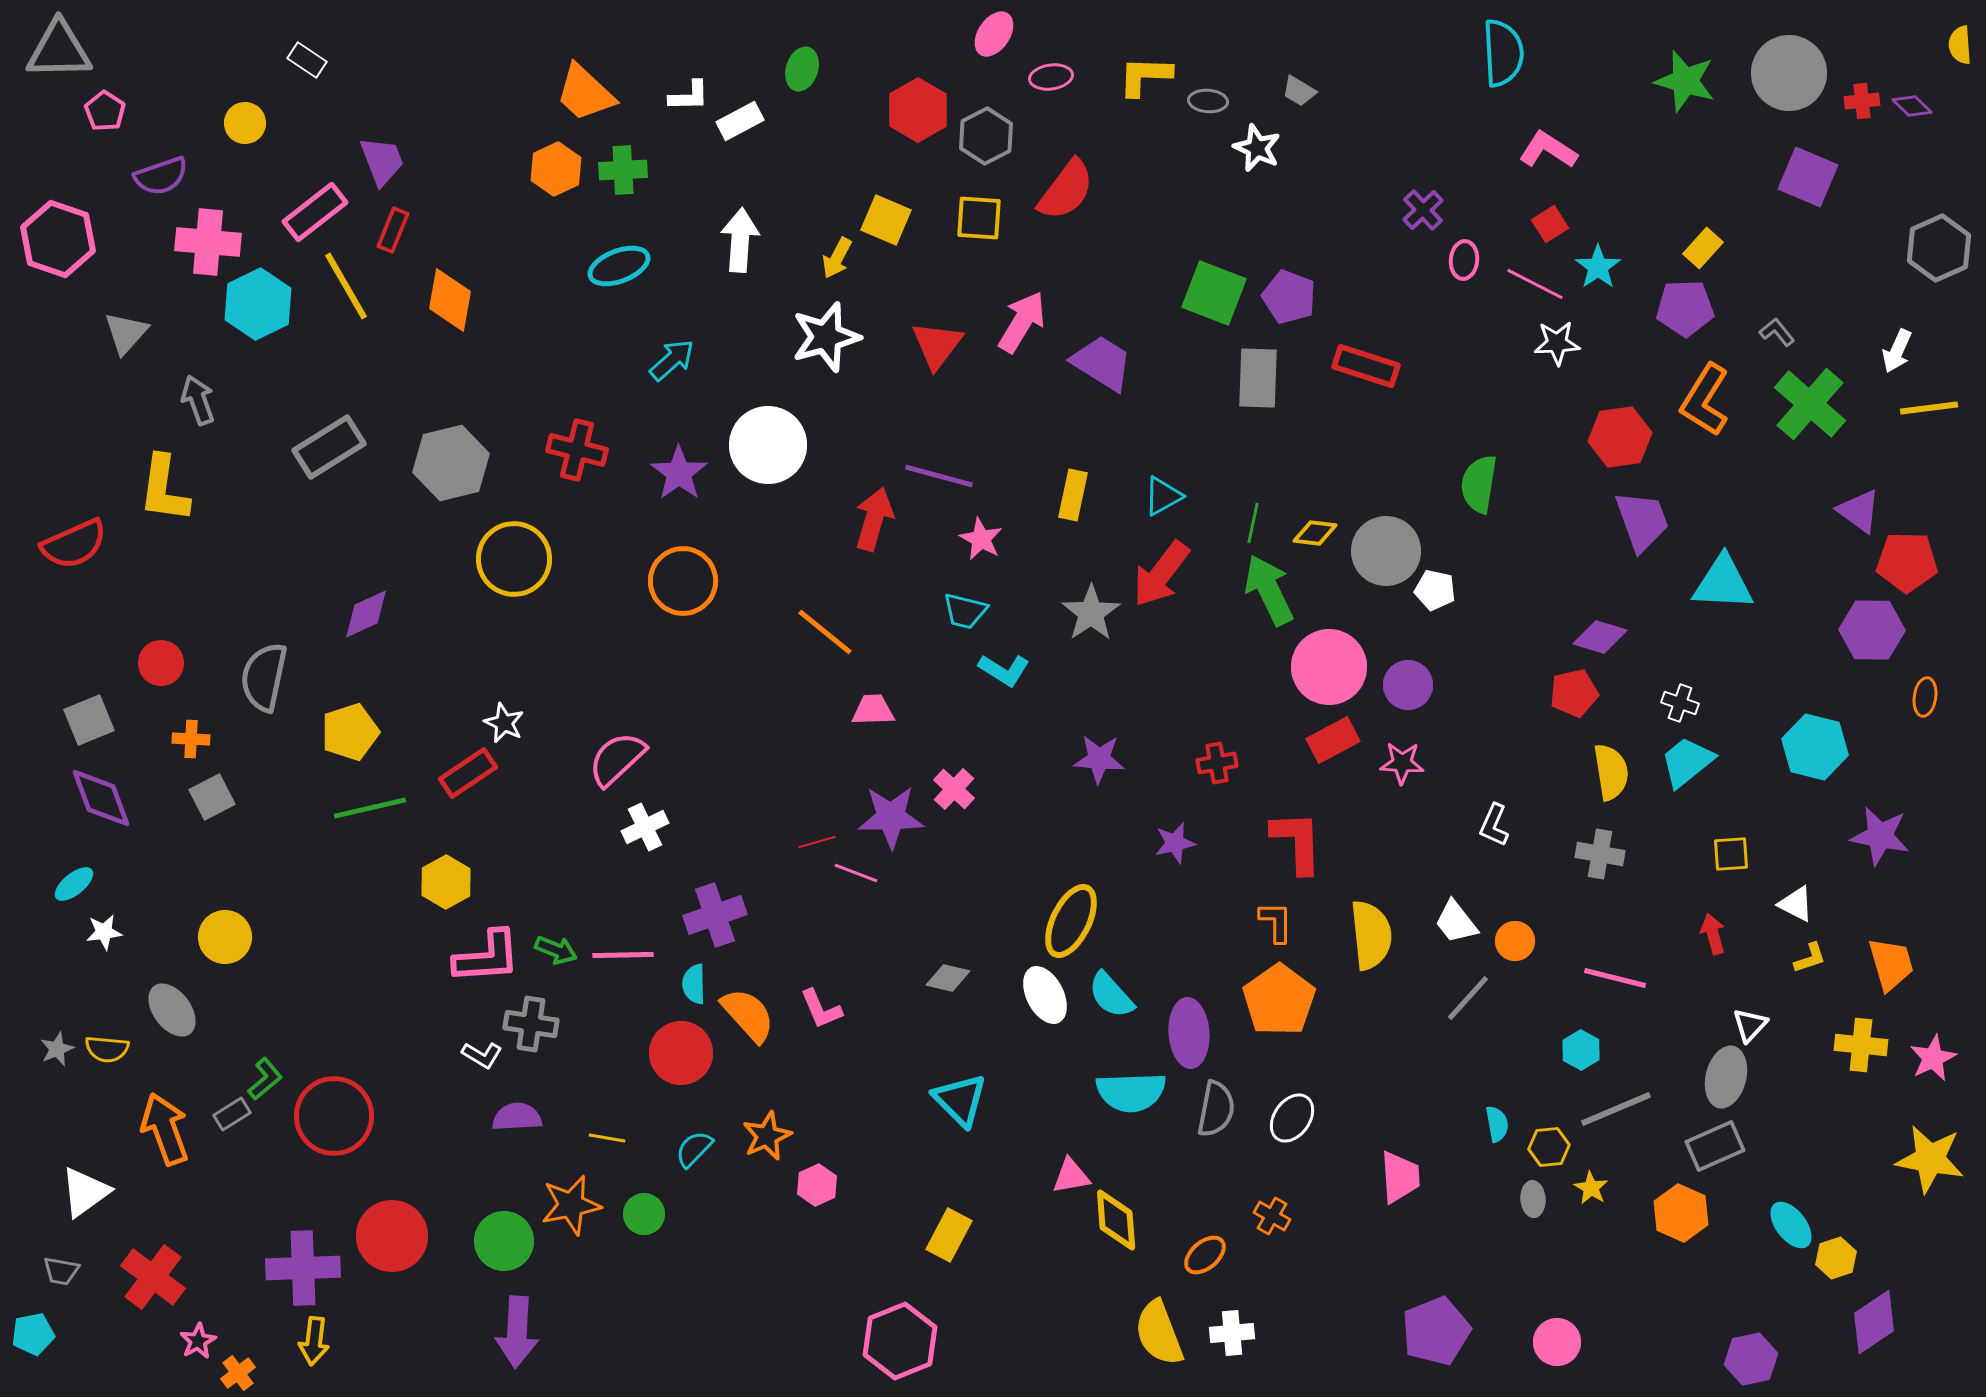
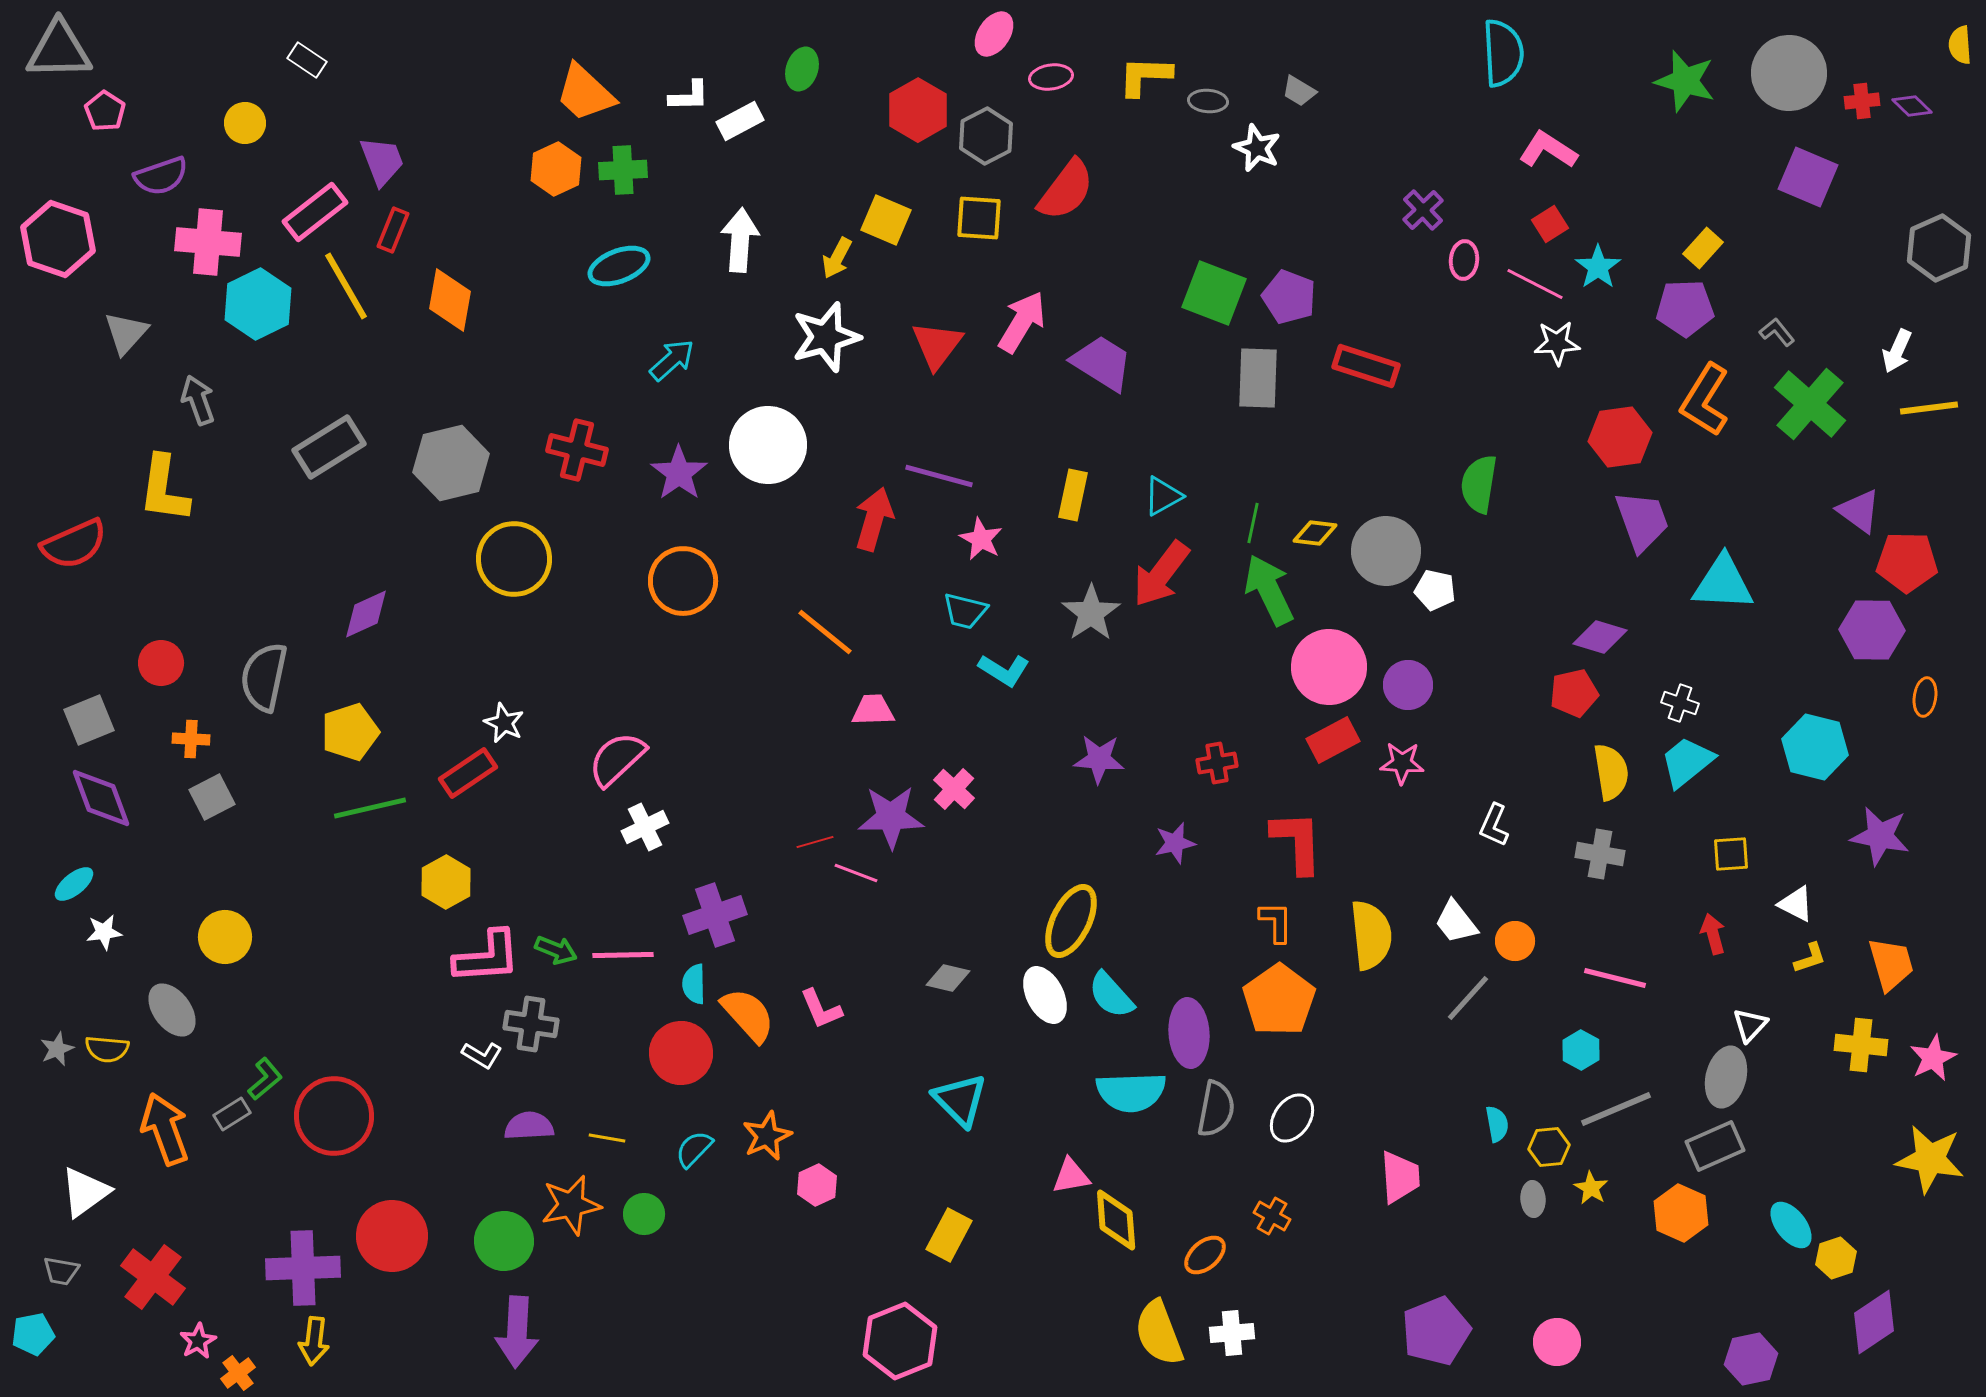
red line at (817, 842): moved 2 px left
purple semicircle at (517, 1117): moved 12 px right, 9 px down
